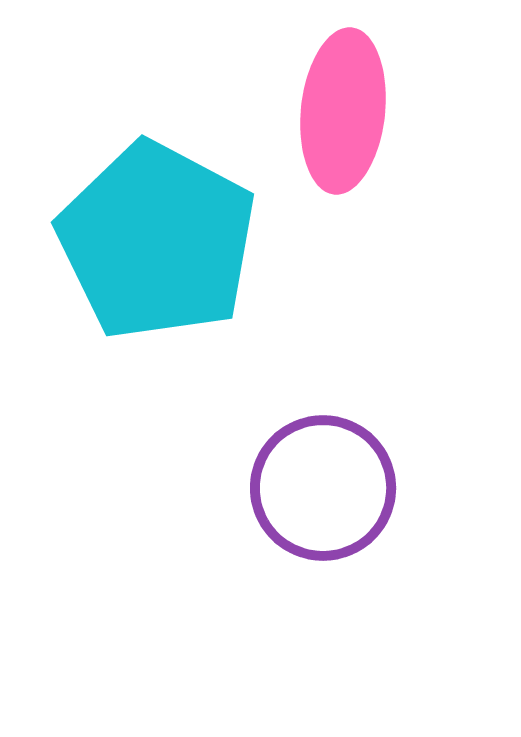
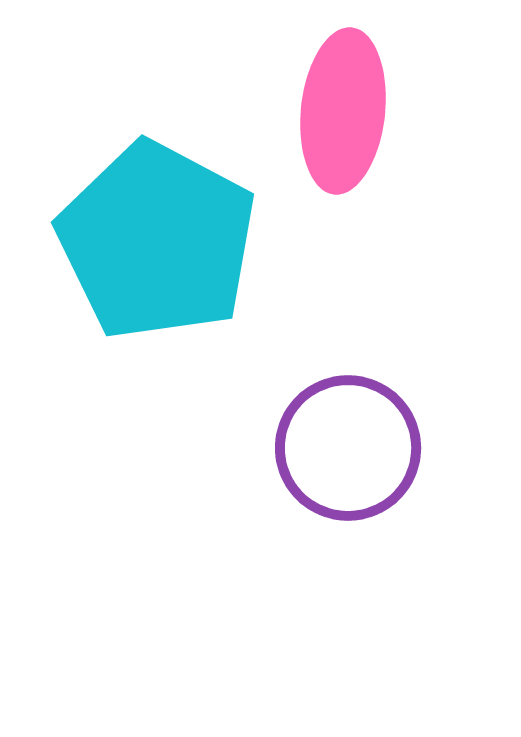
purple circle: moved 25 px right, 40 px up
